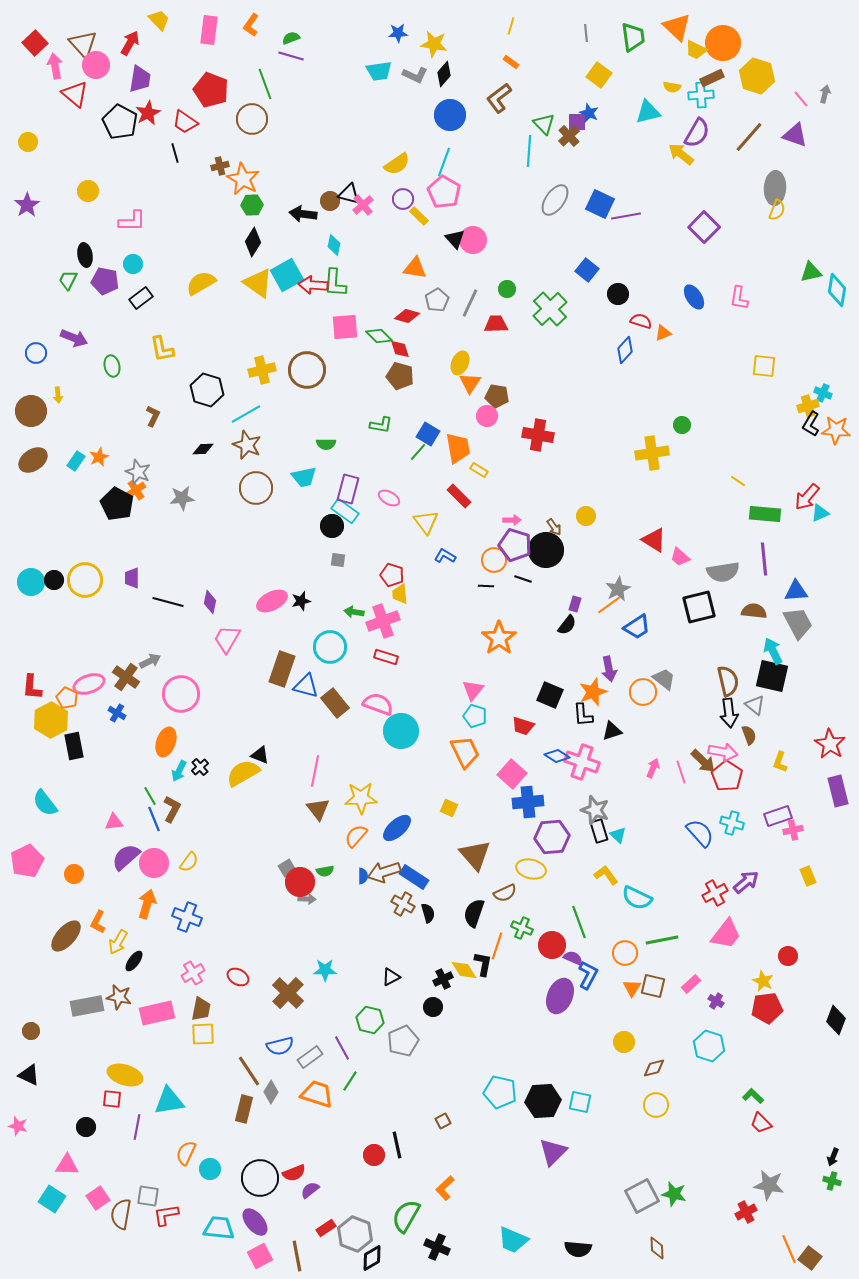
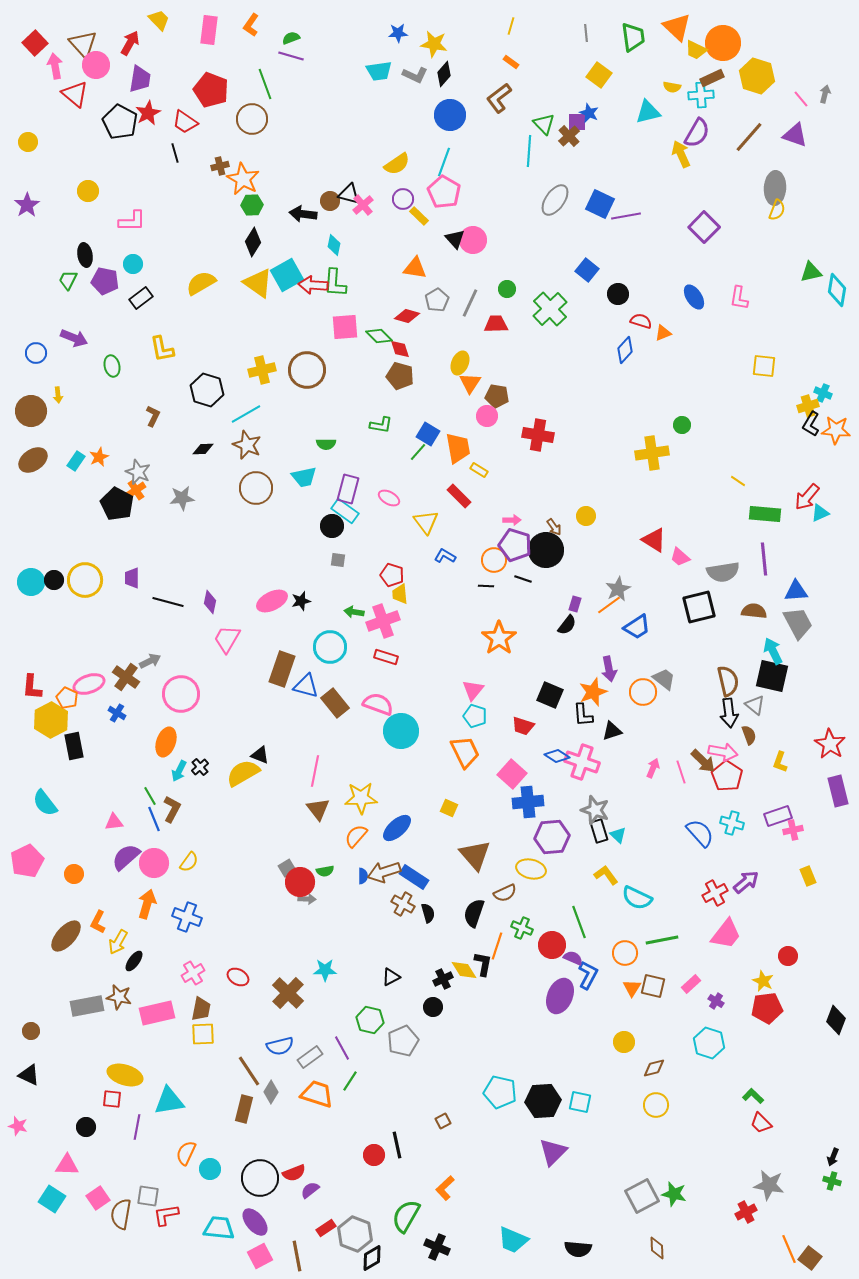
yellow arrow at (681, 154): rotated 28 degrees clockwise
cyan hexagon at (709, 1046): moved 3 px up
